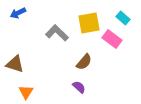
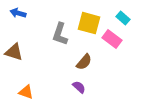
blue arrow: rotated 42 degrees clockwise
yellow square: rotated 25 degrees clockwise
gray L-shape: moved 3 px right, 1 px down; rotated 115 degrees counterclockwise
brown triangle: moved 1 px left, 12 px up
orange triangle: rotated 42 degrees counterclockwise
